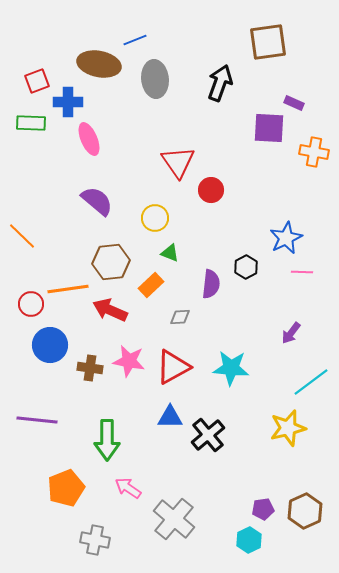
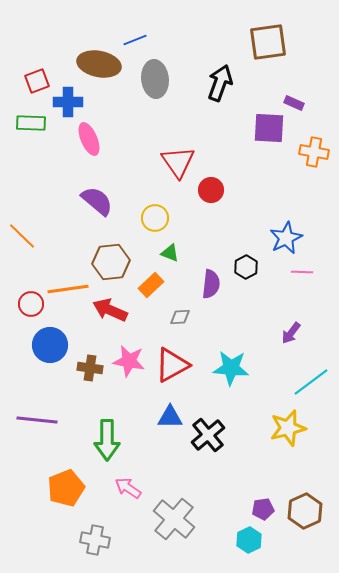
red triangle at (173, 367): moved 1 px left, 2 px up
